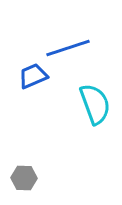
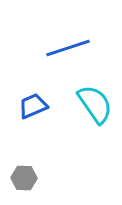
blue trapezoid: moved 30 px down
cyan semicircle: rotated 15 degrees counterclockwise
